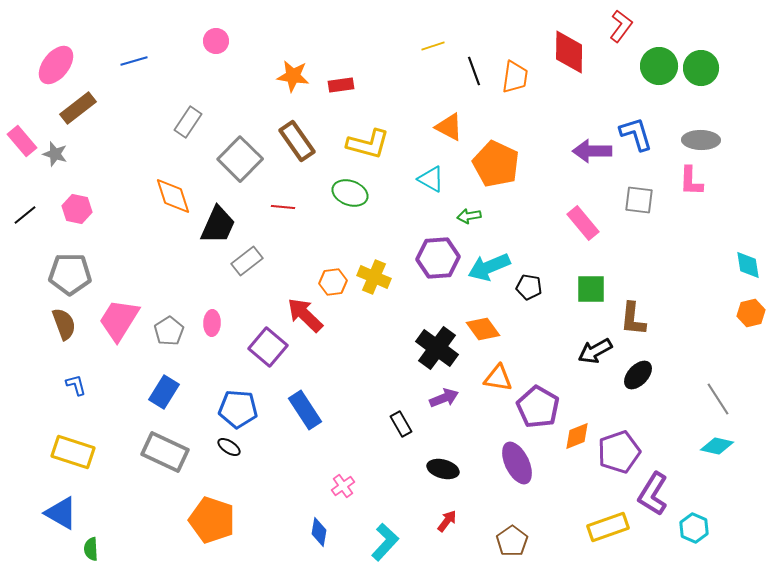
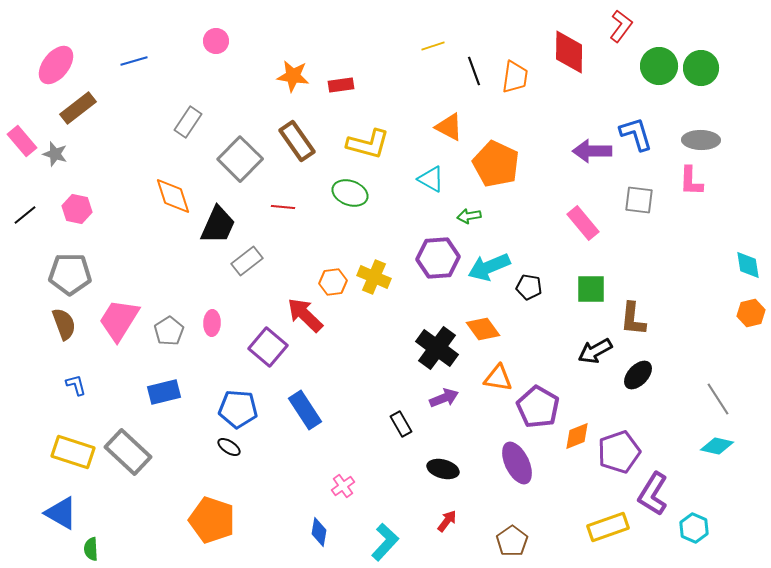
blue rectangle at (164, 392): rotated 44 degrees clockwise
gray rectangle at (165, 452): moved 37 px left; rotated 18 degrees clockwise
